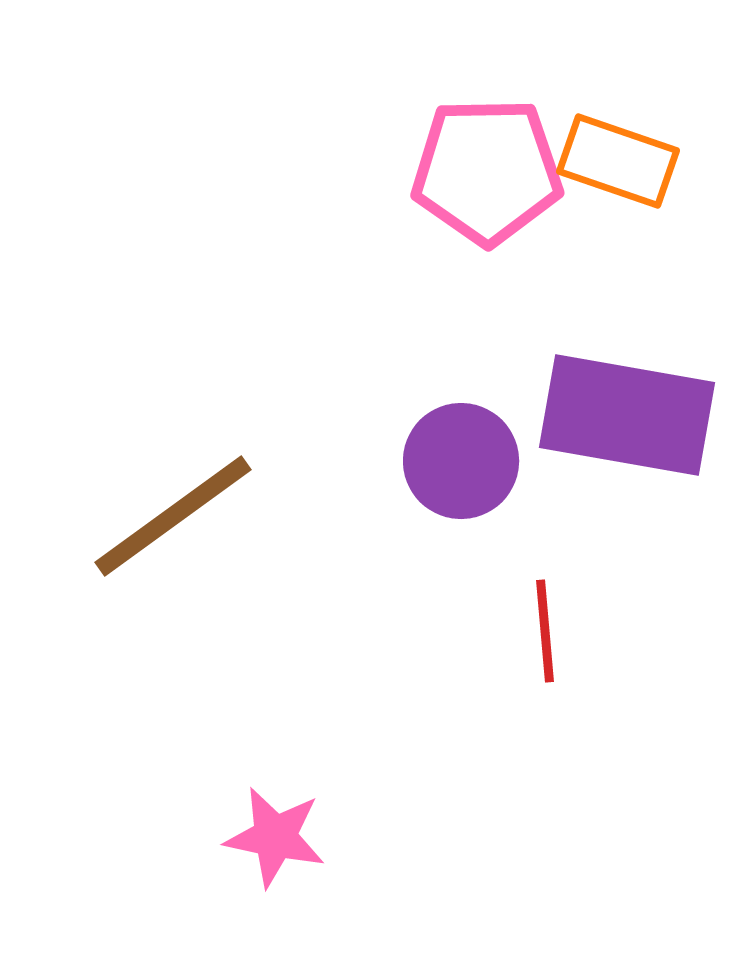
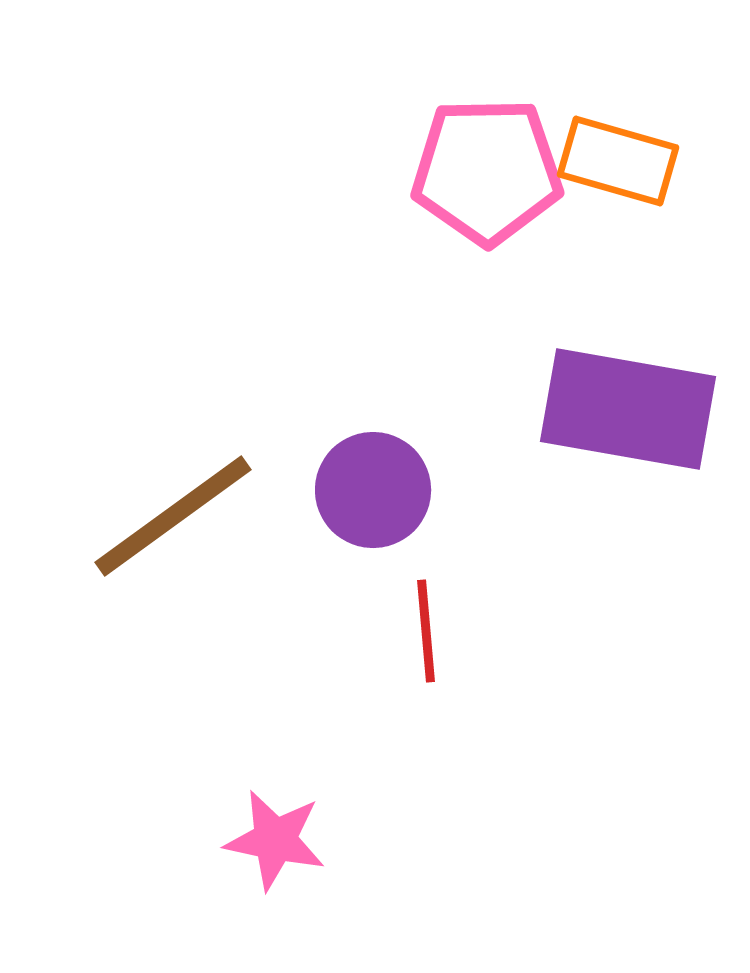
orange rectangle: rotated 3 degrees counterclockwise
purple rectangle: moved 1 px right, 6 px up
purple circle: moved 88 px left, 29 px down
red line: moved 119 px left
pink star: moved 3 px down
